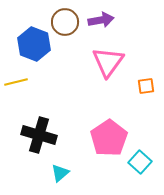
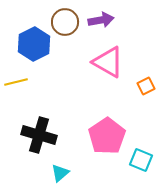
blue hexagon: rotated 12 degrees clockwise
pink triangle: rotated 36 degrees counterclockwise
orange square: rotated 18 degrees counterclockwise
pink pentagon: moved 2 px left, 2 px up
cyan square: moved 1 px right, 2 px up; rotated 20 degrees counterclockwise
